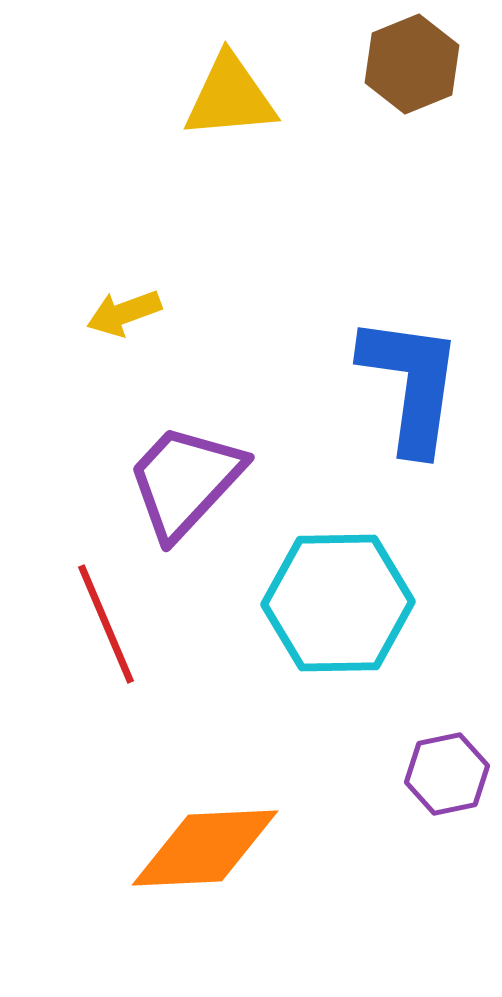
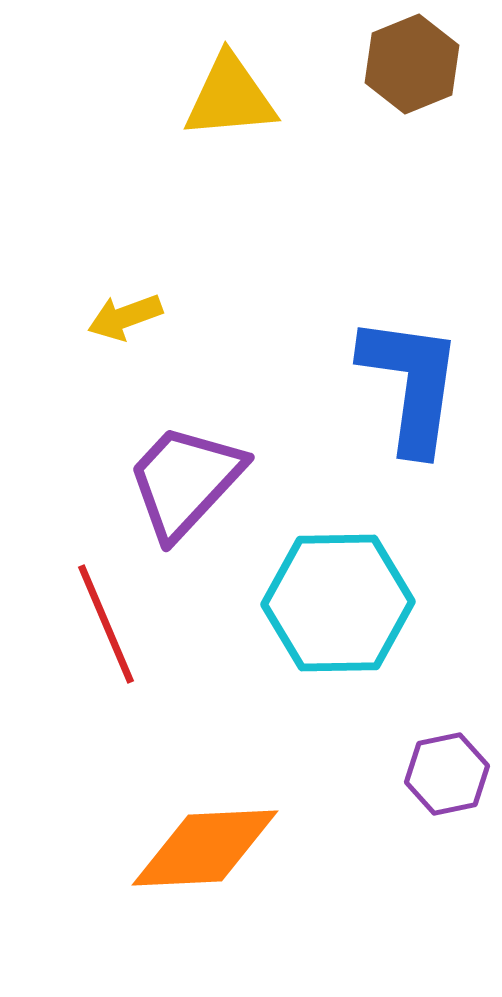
yellow arrow: moved 1 px right, 4 px down
